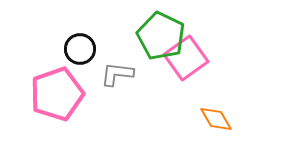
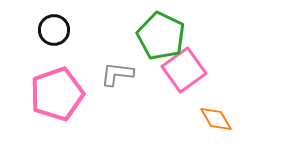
black circle: moved 26 px left, 19 px up
pink square: moved 2 px left, 12 px down
